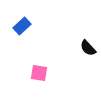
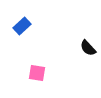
pink square: moved 2 px left
